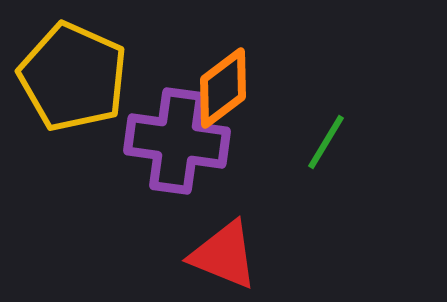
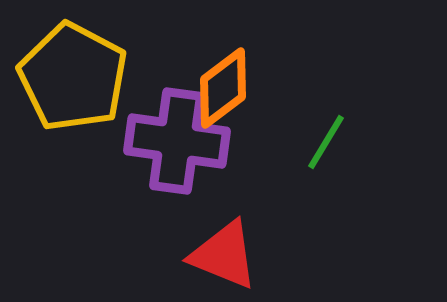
yellow pentagon: rotated 4 degrees clockwise
